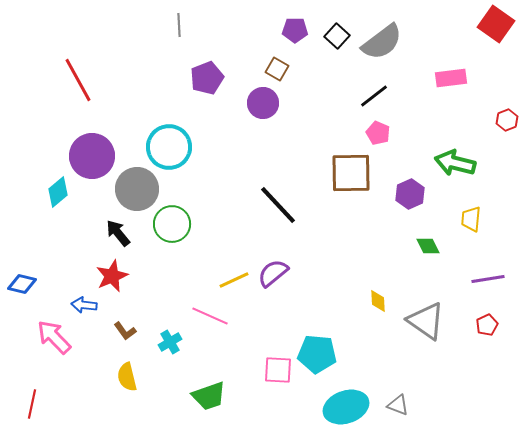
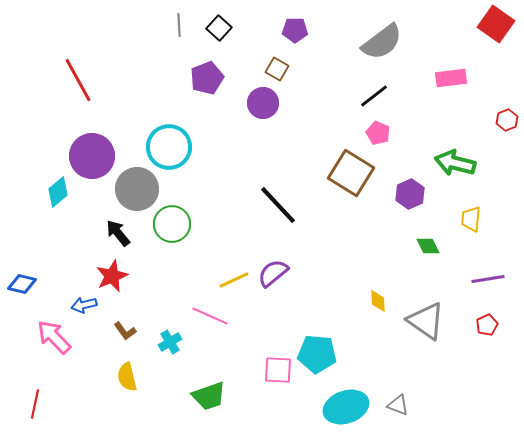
black square at (337, 36): moved 118 px left, 8 px up
brown square at (351, 173): rotated 33 degrees clockwise
blue arrow at (84, 305): rotated 20 degrees counterclockwise
red line at (32, 404): moved 3 px right
